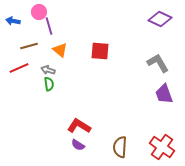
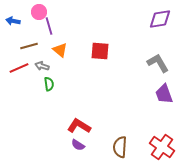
purple diamond: rotated 35 degrees counterclockwise
gray arrow: moved 6 px left, 4 px up
